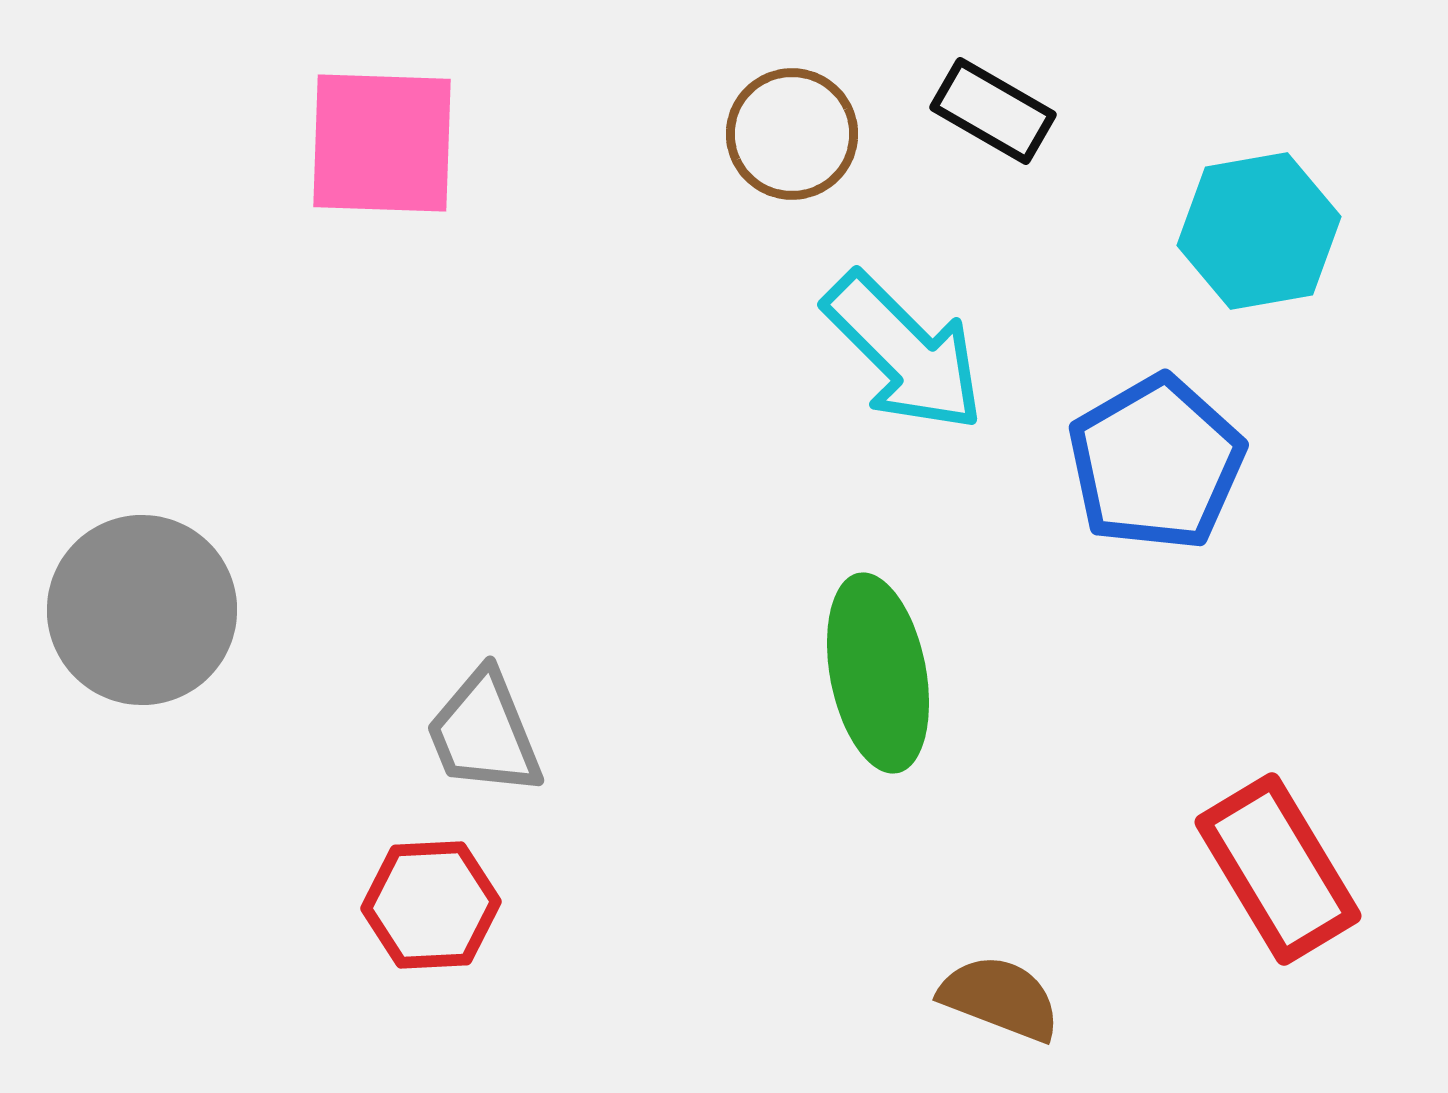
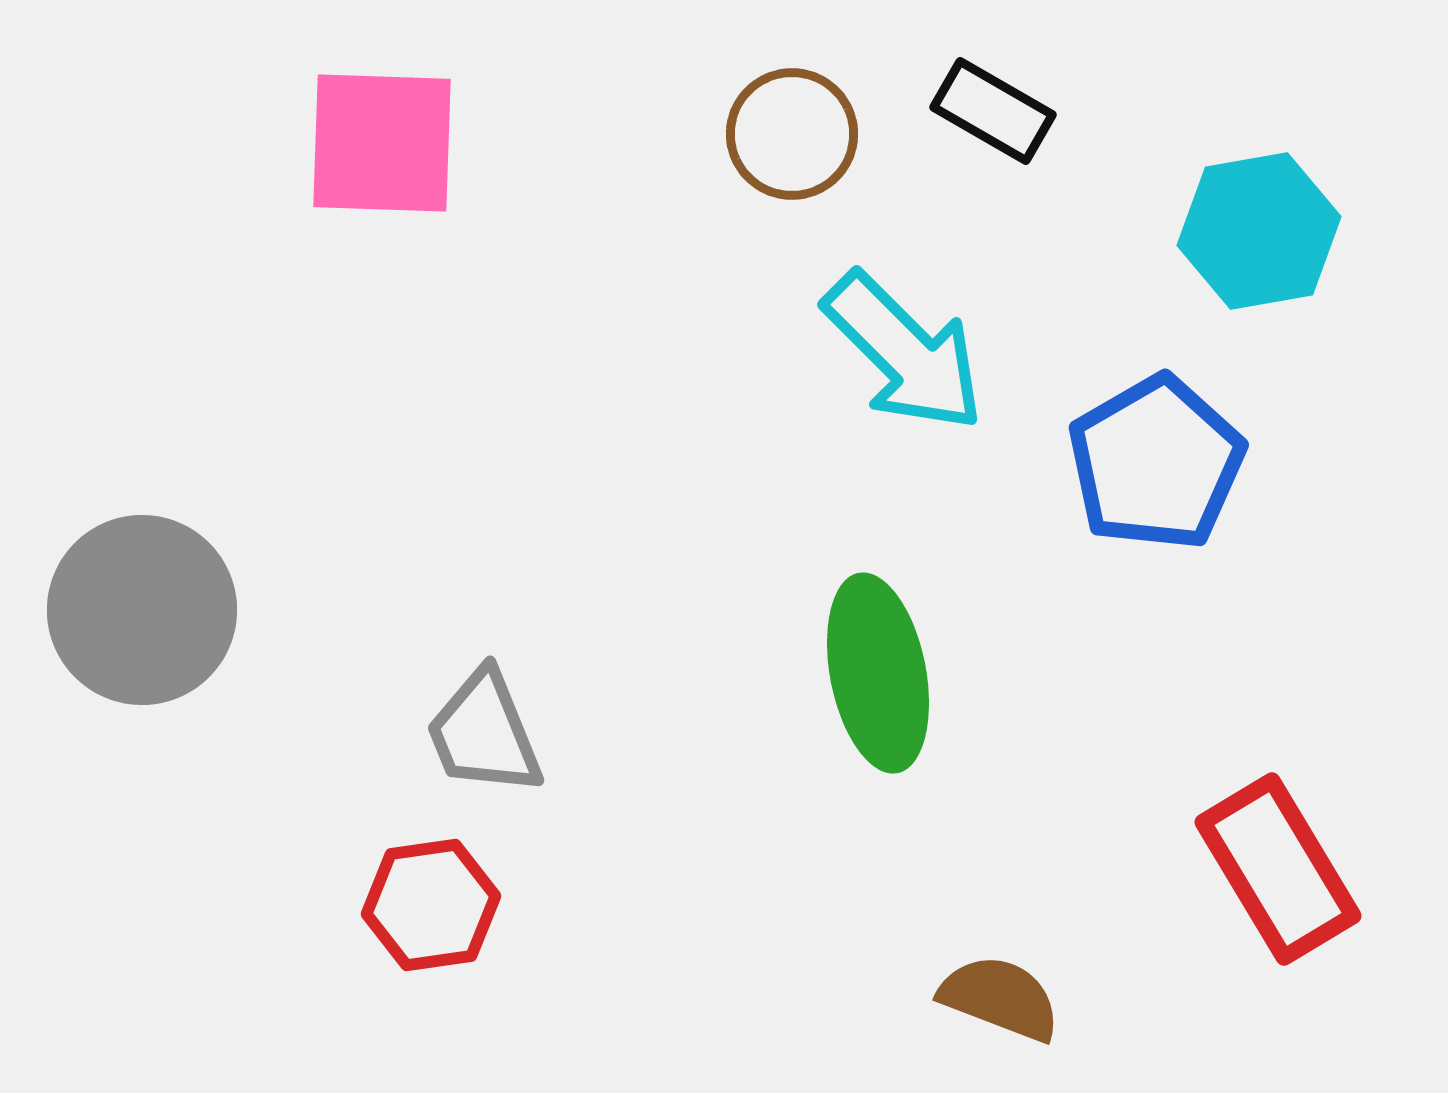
red hexagon: rotated 5 degrees counterclockwise
